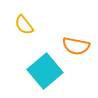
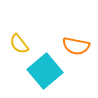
yellow semicircle: moved 5 px left, 19 px down
